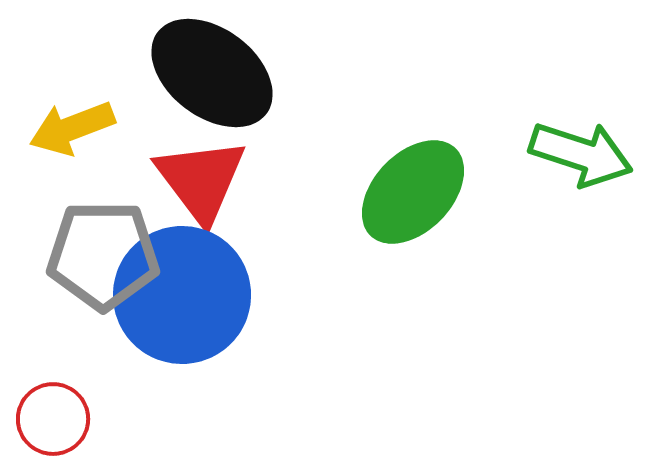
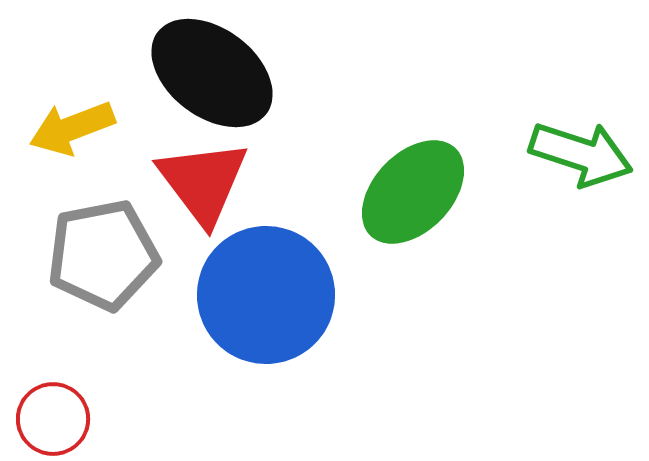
red triangle: moved 2 px right, 2 px down
gray pentagon: rotated 11 degrees counterclockwise
blue circle: moved 84 px right
